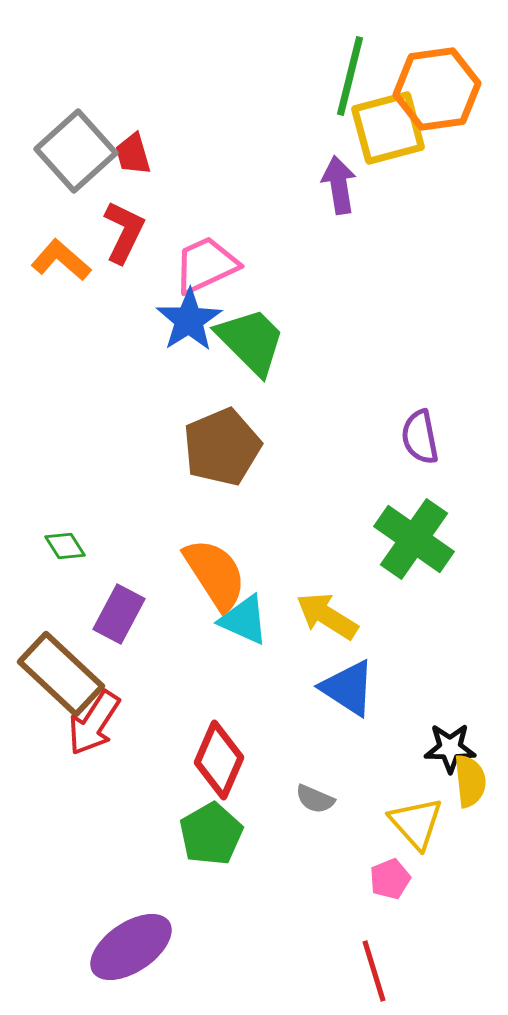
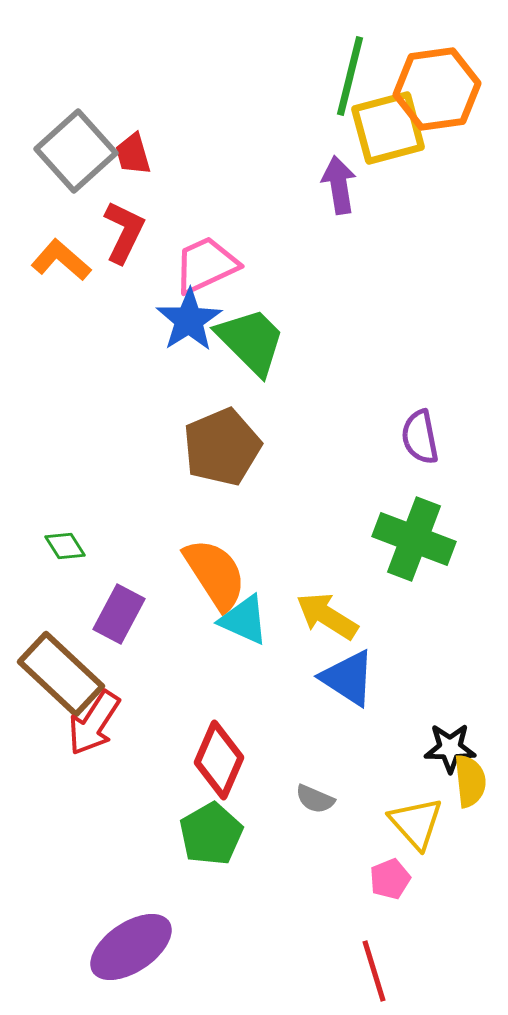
green cross: rotated 14 degrees counterclockwise
blue triangle: moved 10 px up
